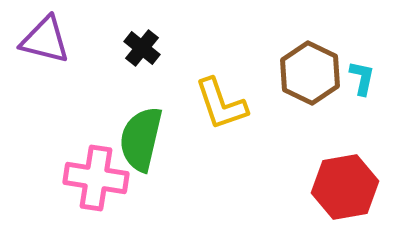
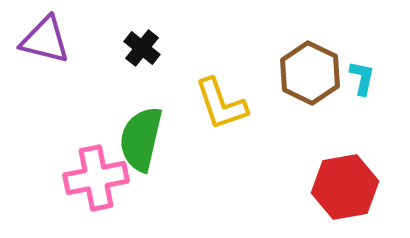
pink cross: rotated 20 degrees counterclockwise
